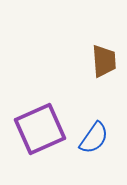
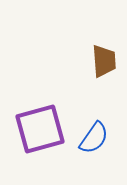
purple square: rotated 9 degrees clockwise
